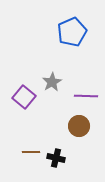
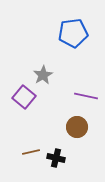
blue pentagon: moved 1 px right, 1 px down; rotated 16 degrees clockwise
gray star: moved 9 px left, 7 px up
purple line: rotated 10 degrees clockwise
brown circle: moved 2 px left, 1 px down
brown line: rotated 12 degrees counterclockwise
